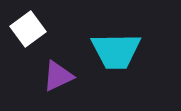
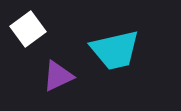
cyan trapezoid: moved 1 px left, 1 px up; rotated 12 degrees counterclockwise
